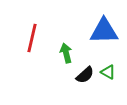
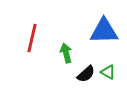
black semicircle: moved 1 px right, 1 px up
